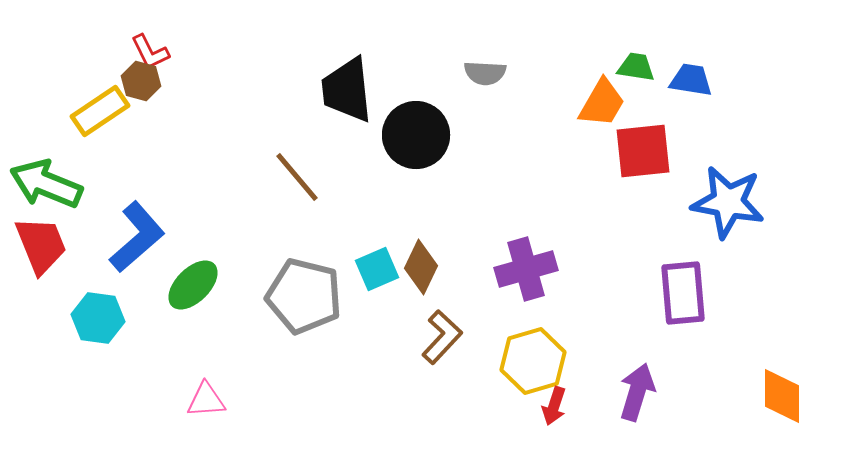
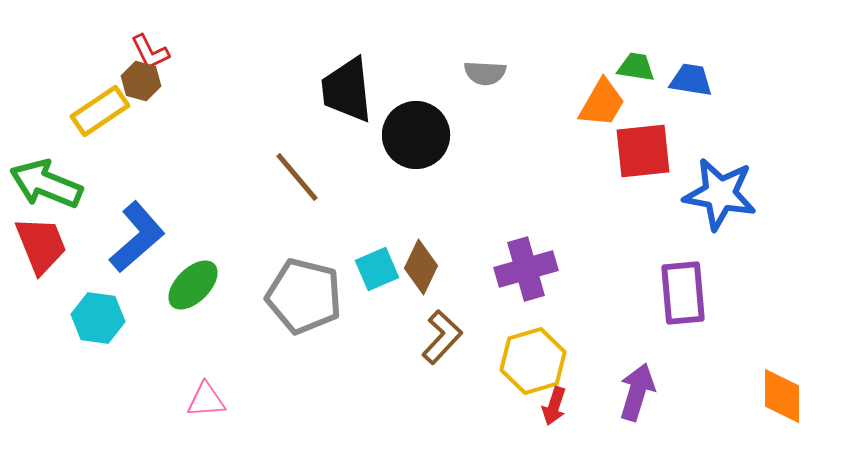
blue star: moved 8 px left, 8 px up
